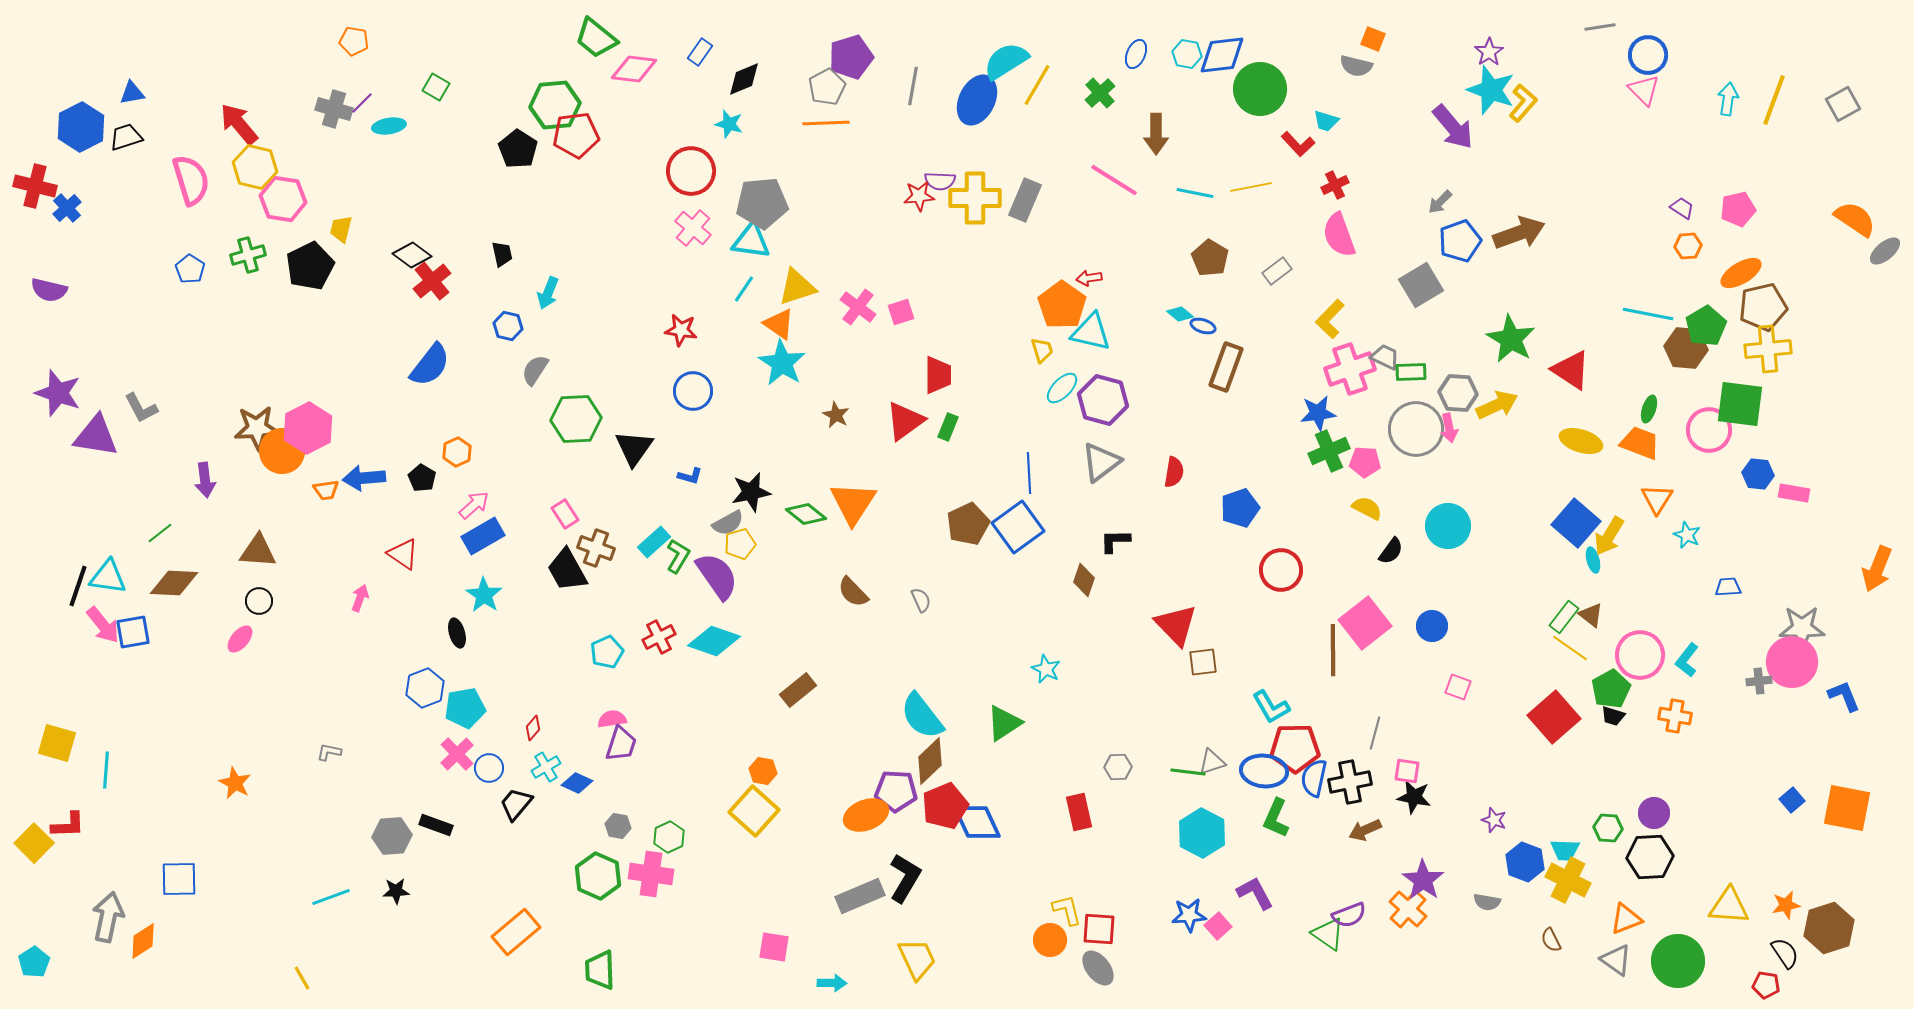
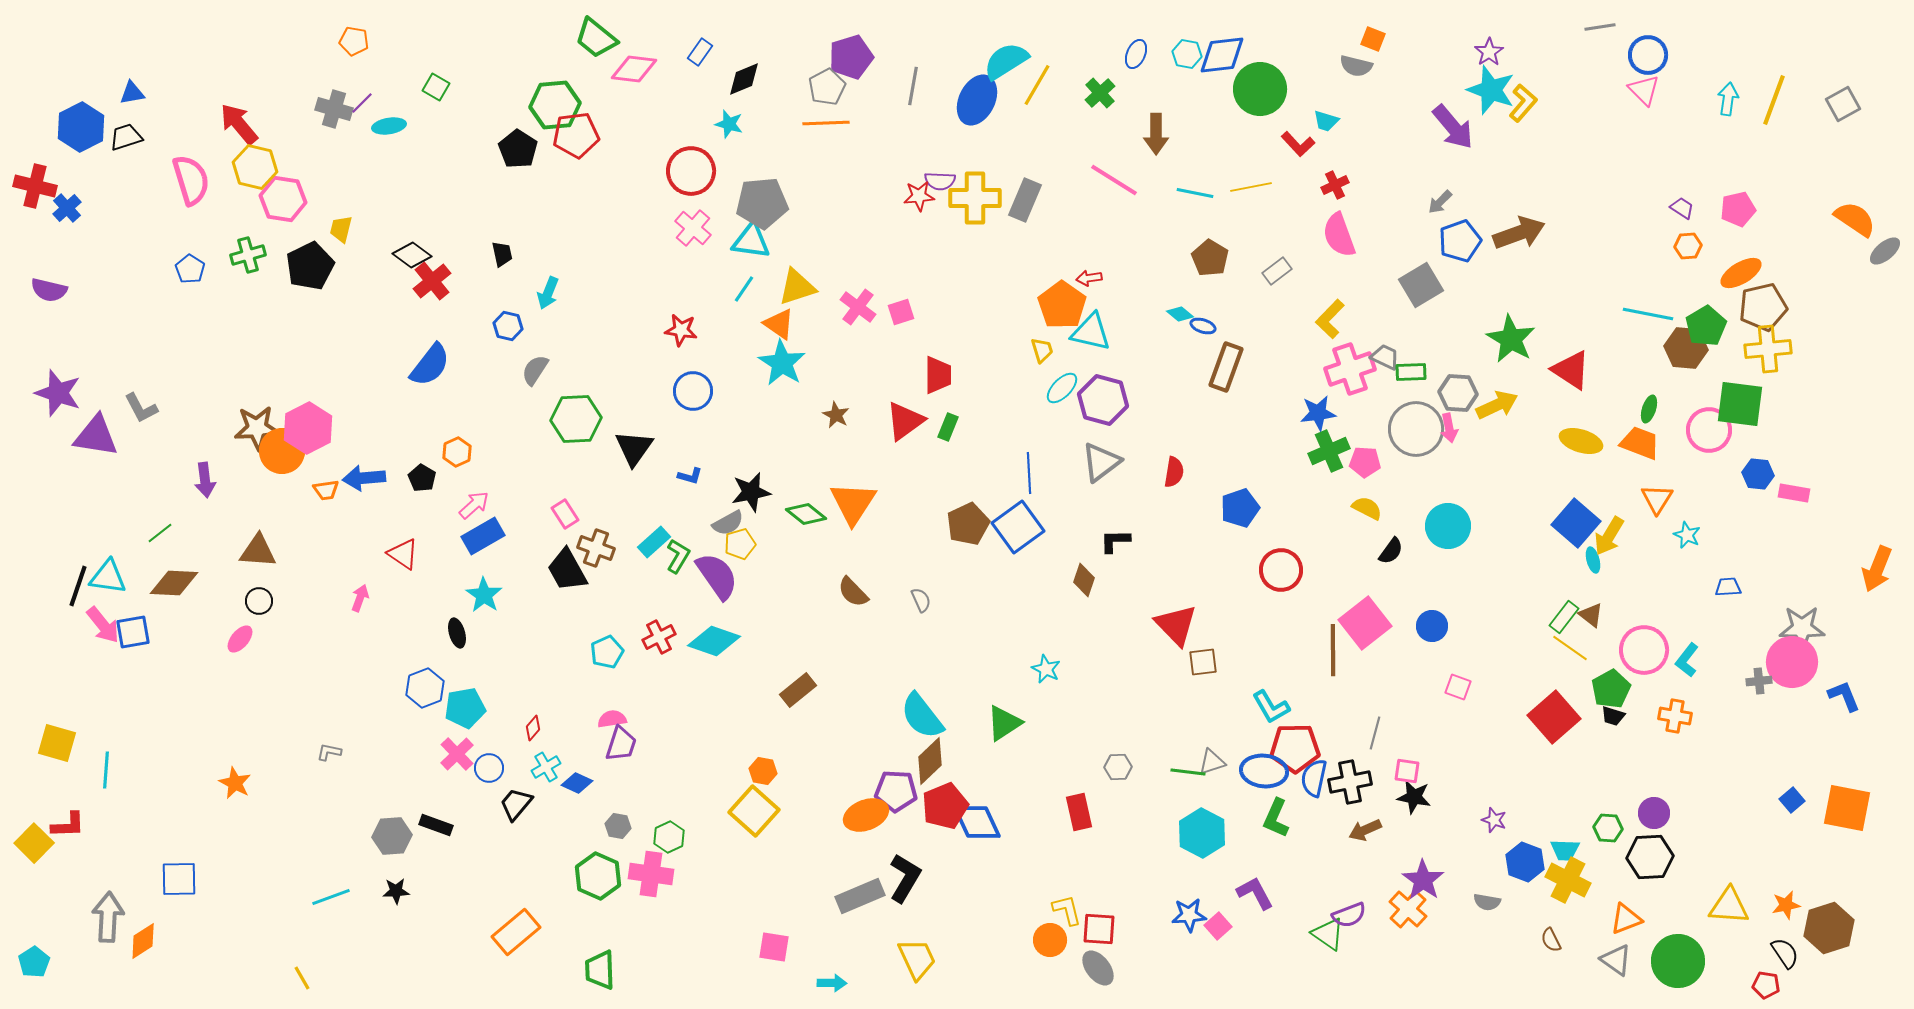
pink circle at (1640, 655): moved 4 px right, 5 px up
gray arrow at (108, 917): rotated 9 degrees counterclockwise
